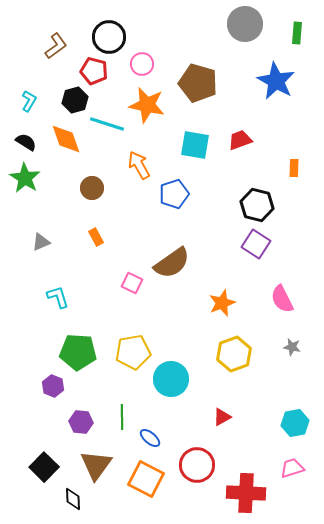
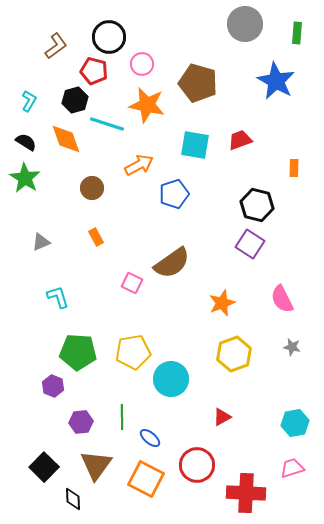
orange arrow at (139, 165): rotated 92 degrees clockwise
purple square at (256, 244): moved 6 px left
purple hexagon at (81, 422): rotated 10 degrees counterclockwise
